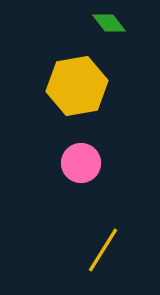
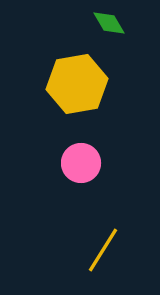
green diamond: rotated 8 degrees clockwise
yellow hexagon: moved 2 px up
